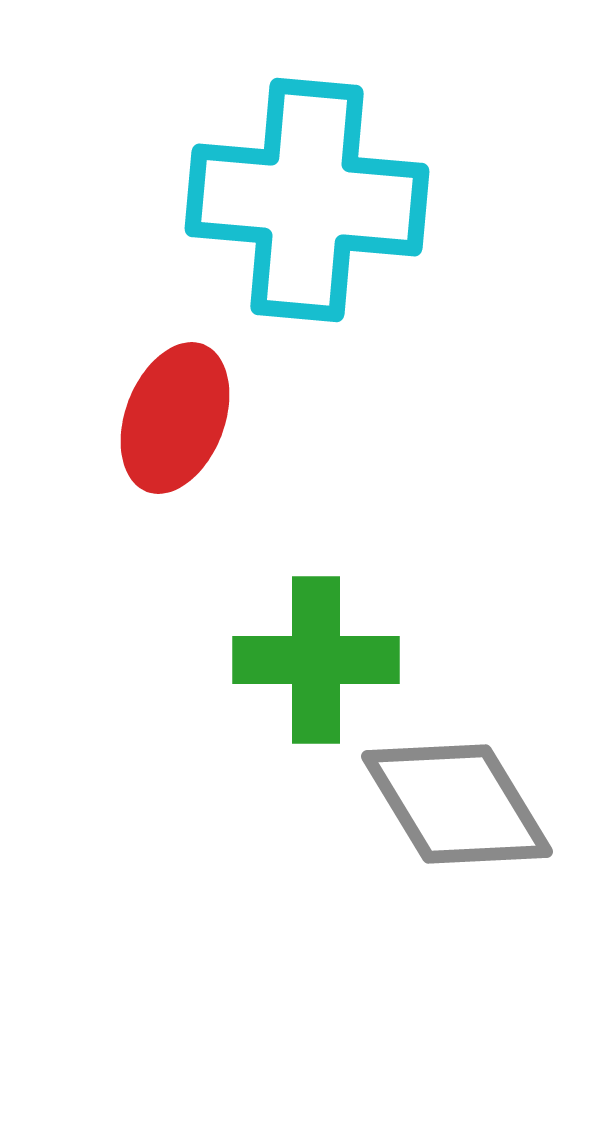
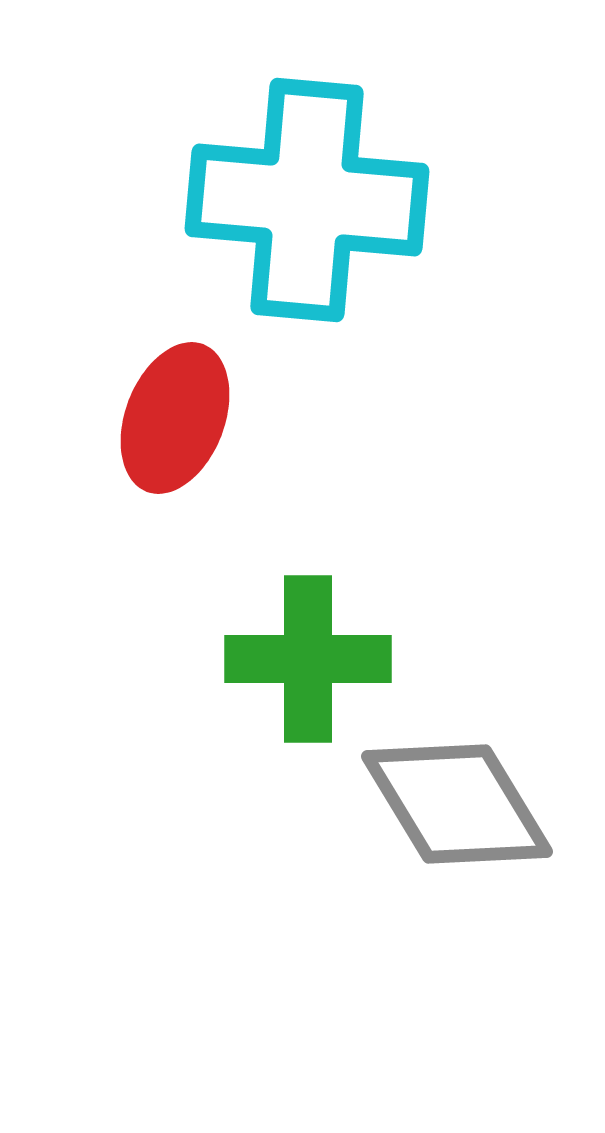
green cross: moved 8 px left, 1 px up
